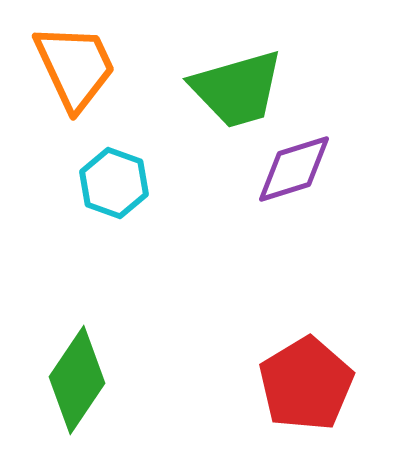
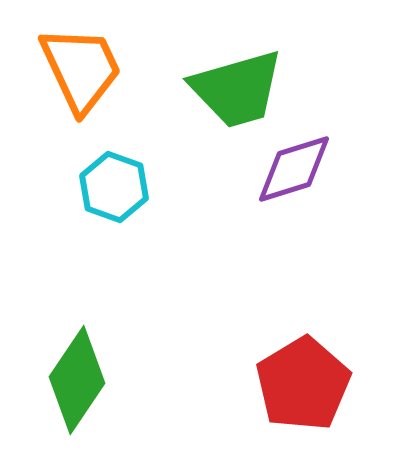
orange trapezoid: moved 6 px right, 2 px down
cyan hexagon: moved 4 px down
red pentagon: moved 3 px left
